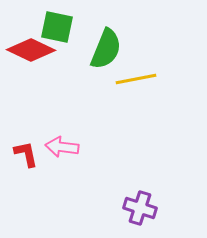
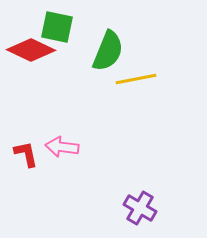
green semicircle: moved 2 px right, 2 px down
purple cross: rotated 12 degrees clockwise
